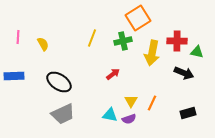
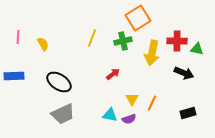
green triangle: moved 3 px up
yellow triangle: moved 1 px right, 2 px up
